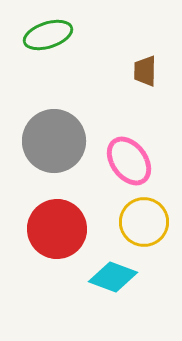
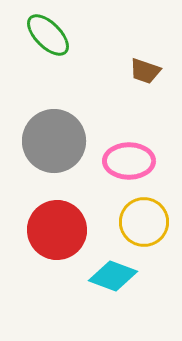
green ellipse: rotated 63 degrees clockwise
brown trapezoid: rotated 72 degrees counterclockwise
pink ellipse: rotated 54 degrees counterclockwise
red circle: moved 1 px down
cyan diamond: moved 1 px up
